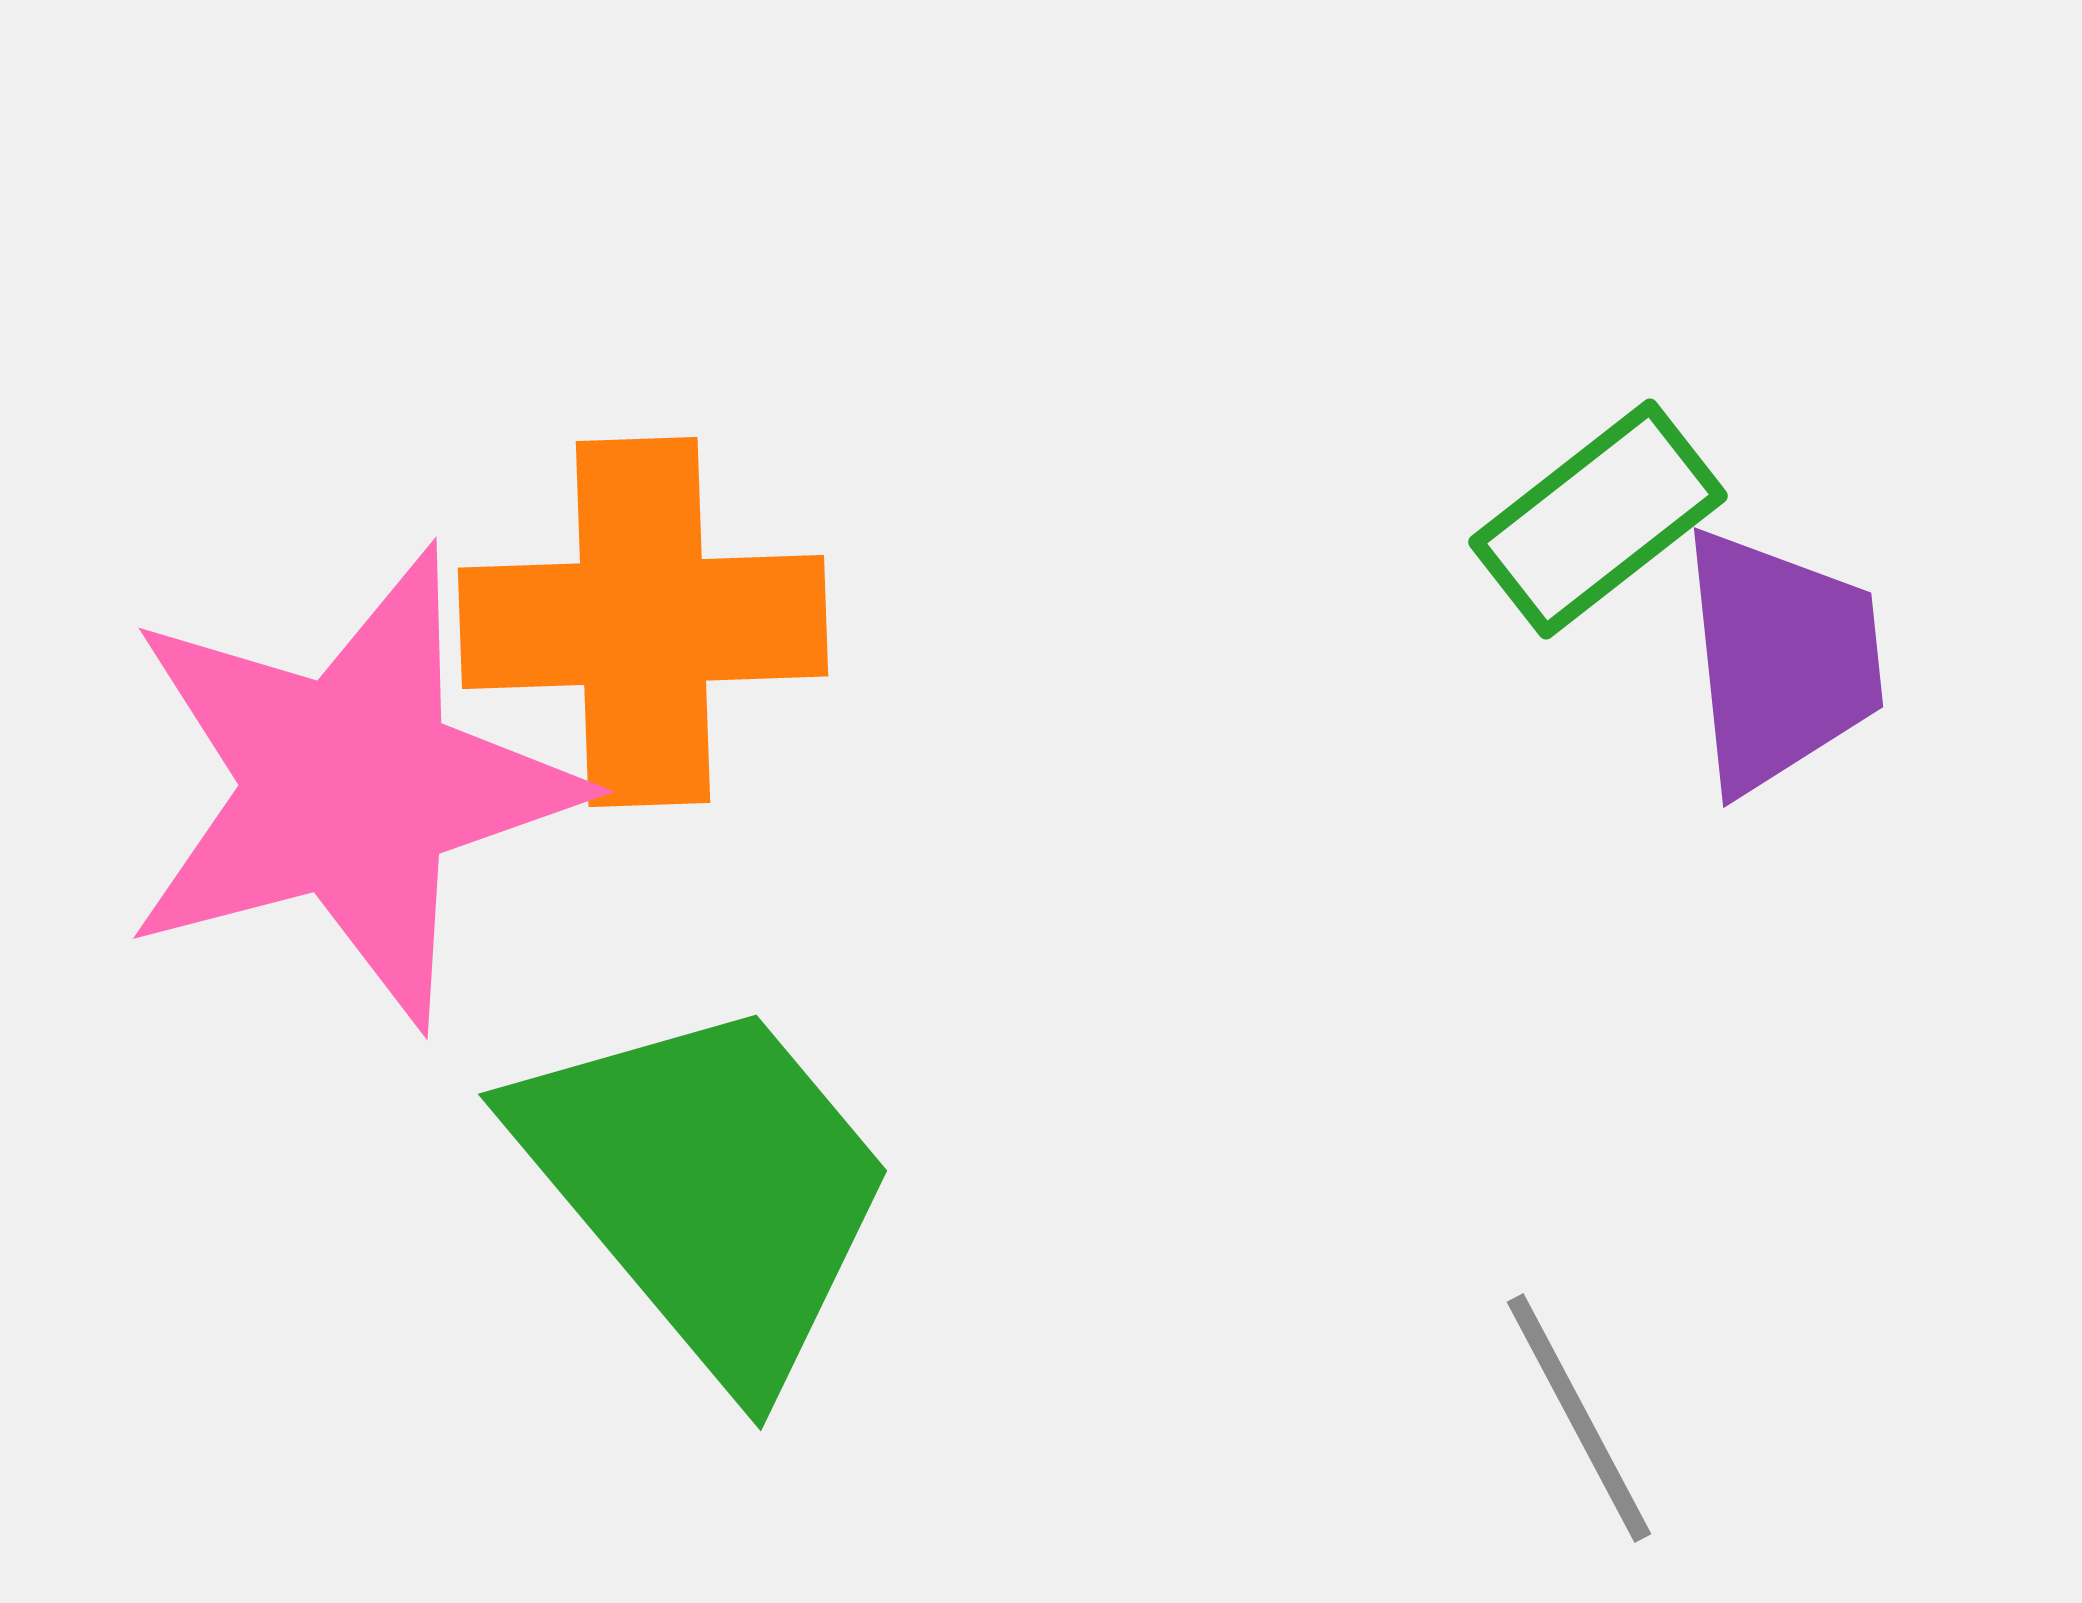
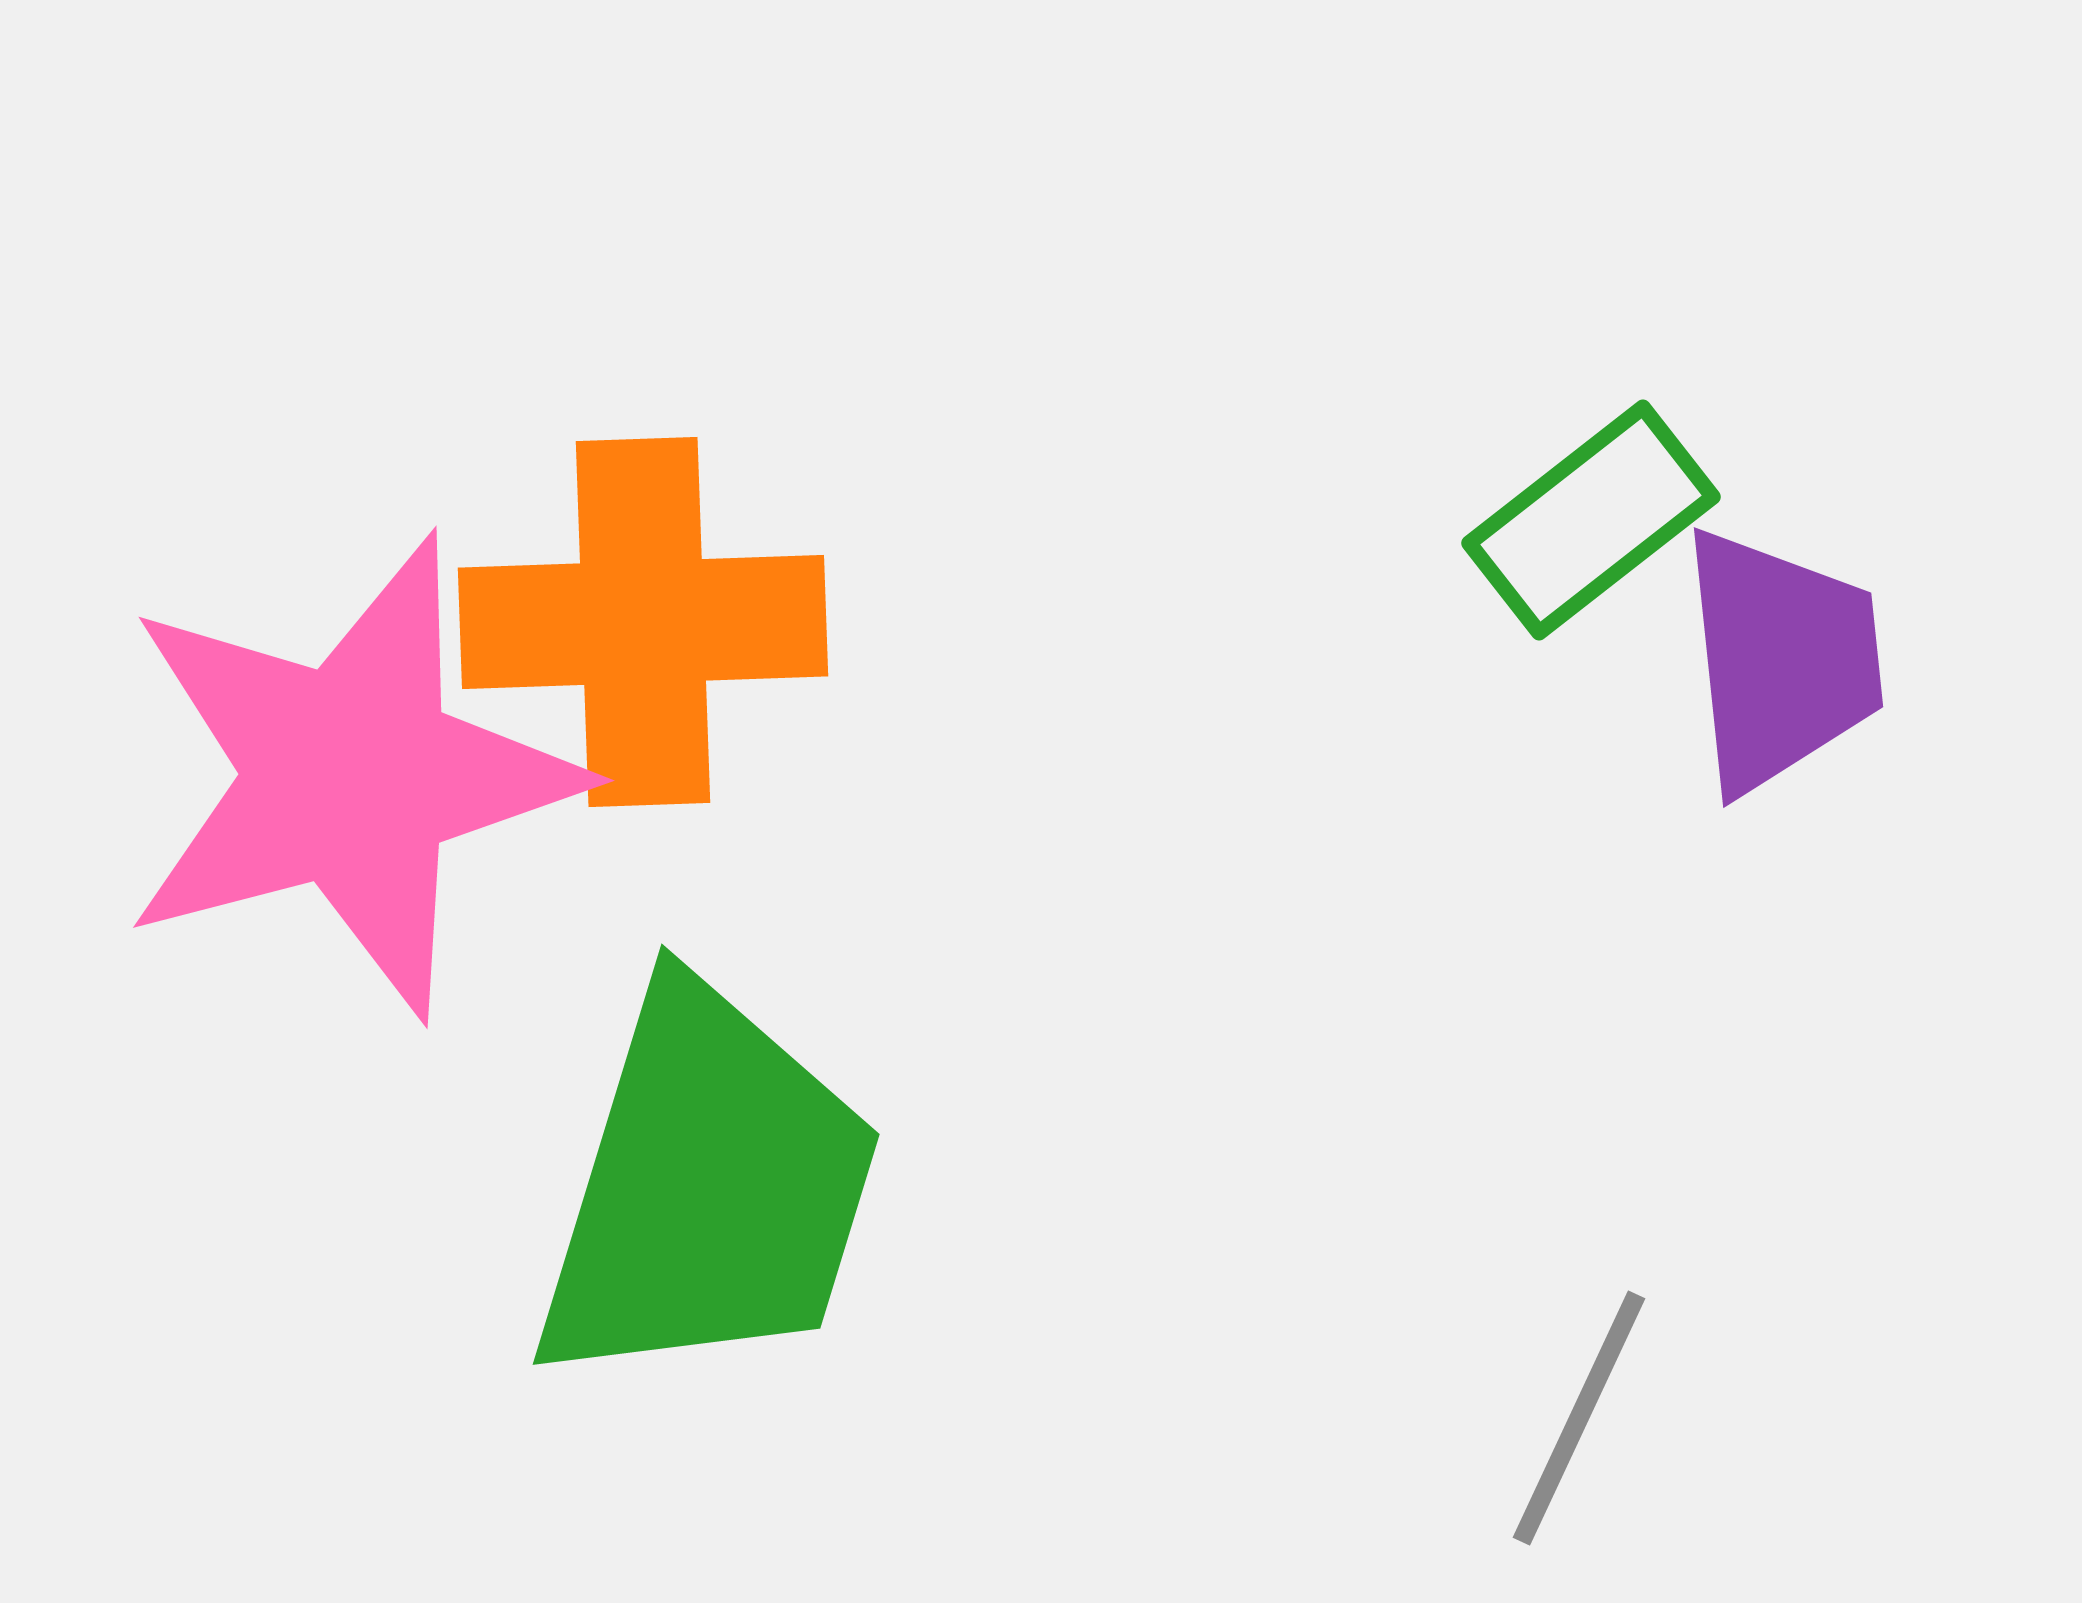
green rectangle: moved 7 px left, 1 px down
pink star: moved 11 px up
green trapezoid: rotated 57 degrees clockwise
gray line: rotated 53 degrees clockwise
